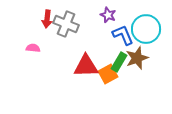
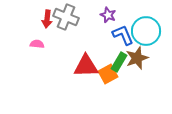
gray cross: moved 7 px up
cyan circle: moved 2 px down
pink semicircle: moved 4 px right, 4 px up
